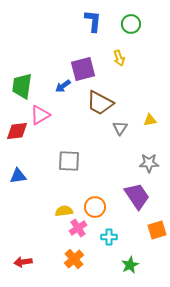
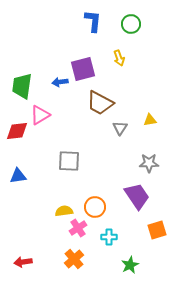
blue arrow: moved 3 px left, 4 px up; rotated 28 degrees clockwise
